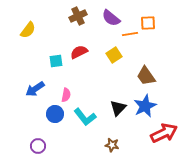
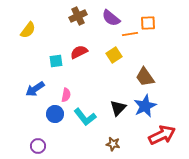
brown trapezoid: moved 1 px left, 1 px down
red arrow: moved 2 px left, 2 px down
brown star: moved 1 px right, 1 px up
